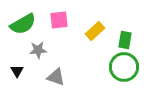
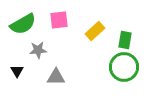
gray triangle: rotated 18 degrees counterclockwise
